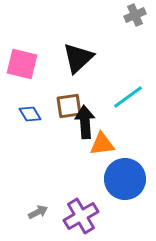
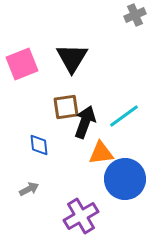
black triangle: moved 6 px left; rotated 16 degrees counterclockwise
pink square: rotated 36 degrees counterclockwise
cyan line: moved 4 px left, 19 px down
brown square: moved 3 px left, 1 px down
blue diamond: moved 9 px right, 31 px down; rotated 25 degrees clockwise
black arrow: rotated 24 degrees clockwise
orange triangle: moved 1 px left, 9 px down
gray arrow: moved 9 px left, 23 px up
